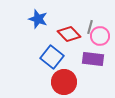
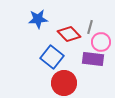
blue star: rotated 24 degrees counterclockwise
pink circle: moved 1 px right, 6 px down
red circle: moved 1 px down
